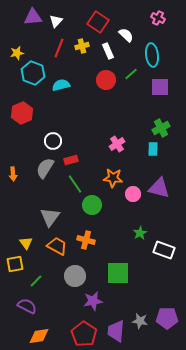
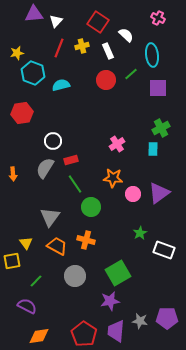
purple triangle at (33, 17): moved 1 px right, 3 px up
purple square at (160, 87): moved 2 px left, 1 px down
red hexagon at (22, 113): rotated 15 degrees clockwise
purple triangle at (159, 188): moved 5 px down; rotated 50 degrees counterclockwise
green circle at (92, 205): moved 1 px left, 2 px down
yellow square at (15, 264): moved 3 px left, 3 px up
green square at (118, 273): rotated 30 degrees counterclockwise
purple star at (93, 301): moved 17 px right
